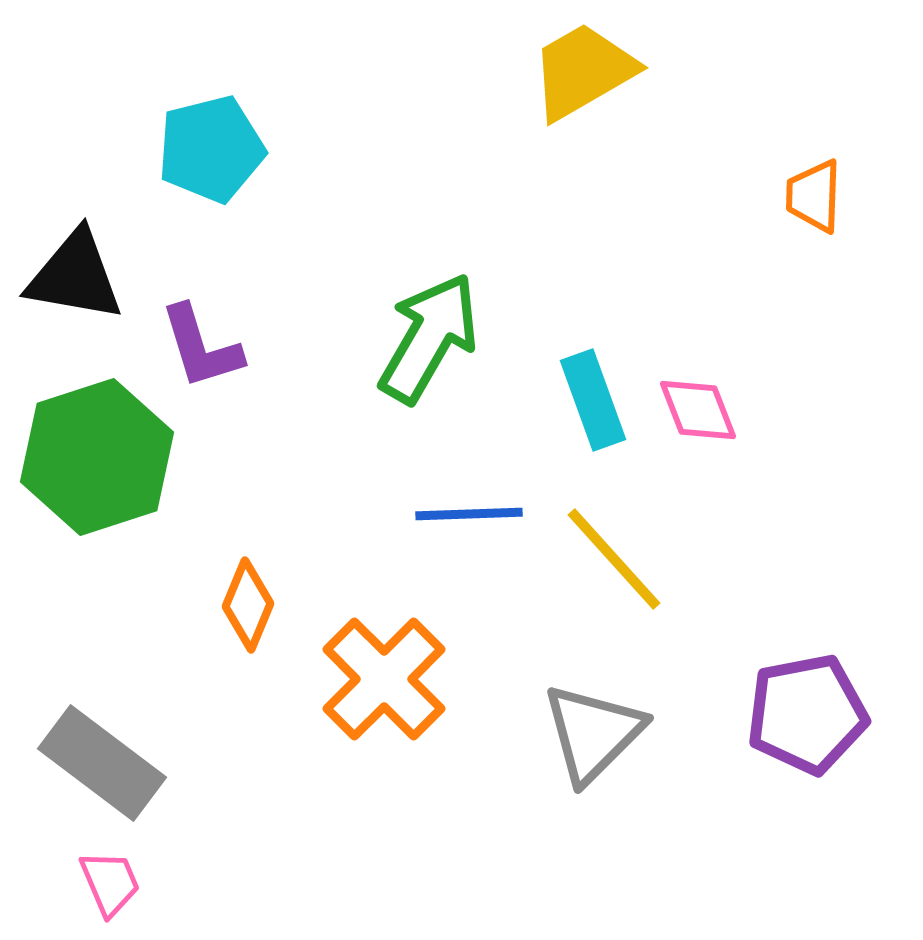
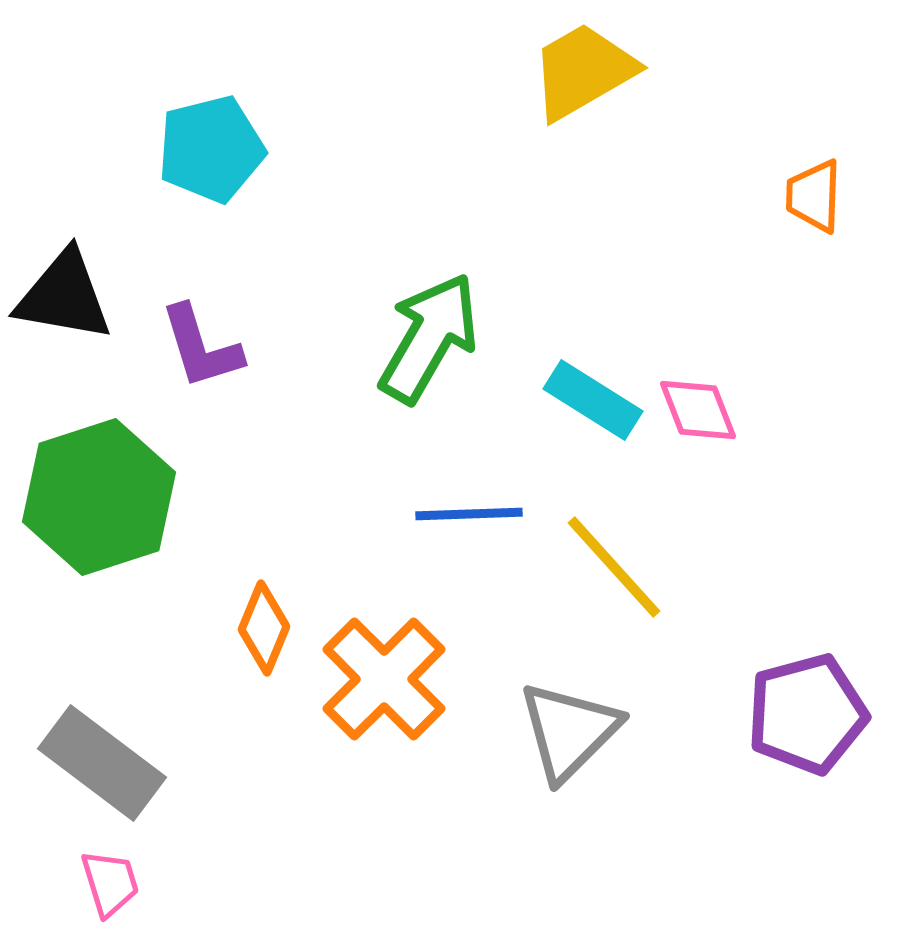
black triangle: moved 11 px left, 20 px down
cyan rectangle: rotated 38 degrees counterclockwise
green hexagon: moved 2 px right, 40 px down
yellow line: moved 8 px down
orange diamond: moved 16 px right, 23 px down
purple pentagon: rotated 4 degrees counterclockwise
gray triangle: moved 24 px left, 2 px up
pink trapezoid: rotated 6 degrees clockwise
